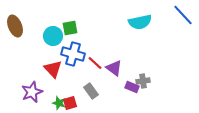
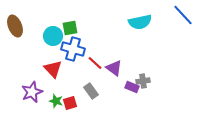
blue cross: moved 5 px up
green star: moved 3 px left, 2 px up
